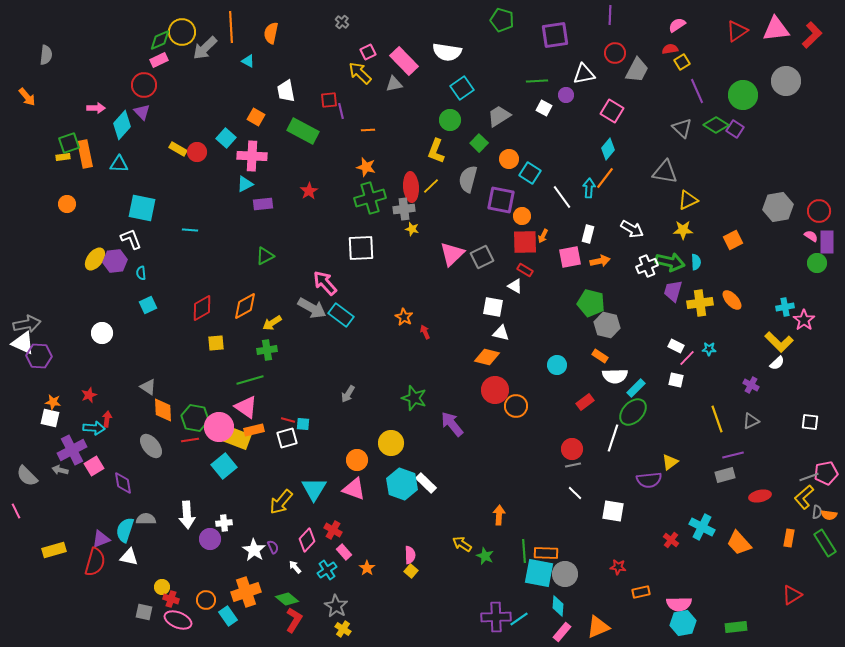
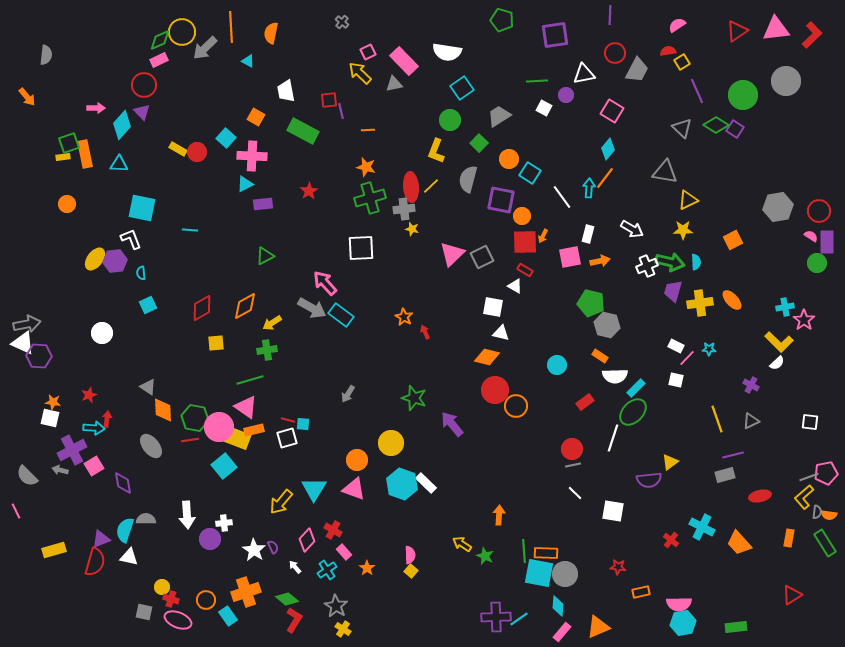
red semicircle at (670, 49): moved 2 px left, 2 px down
